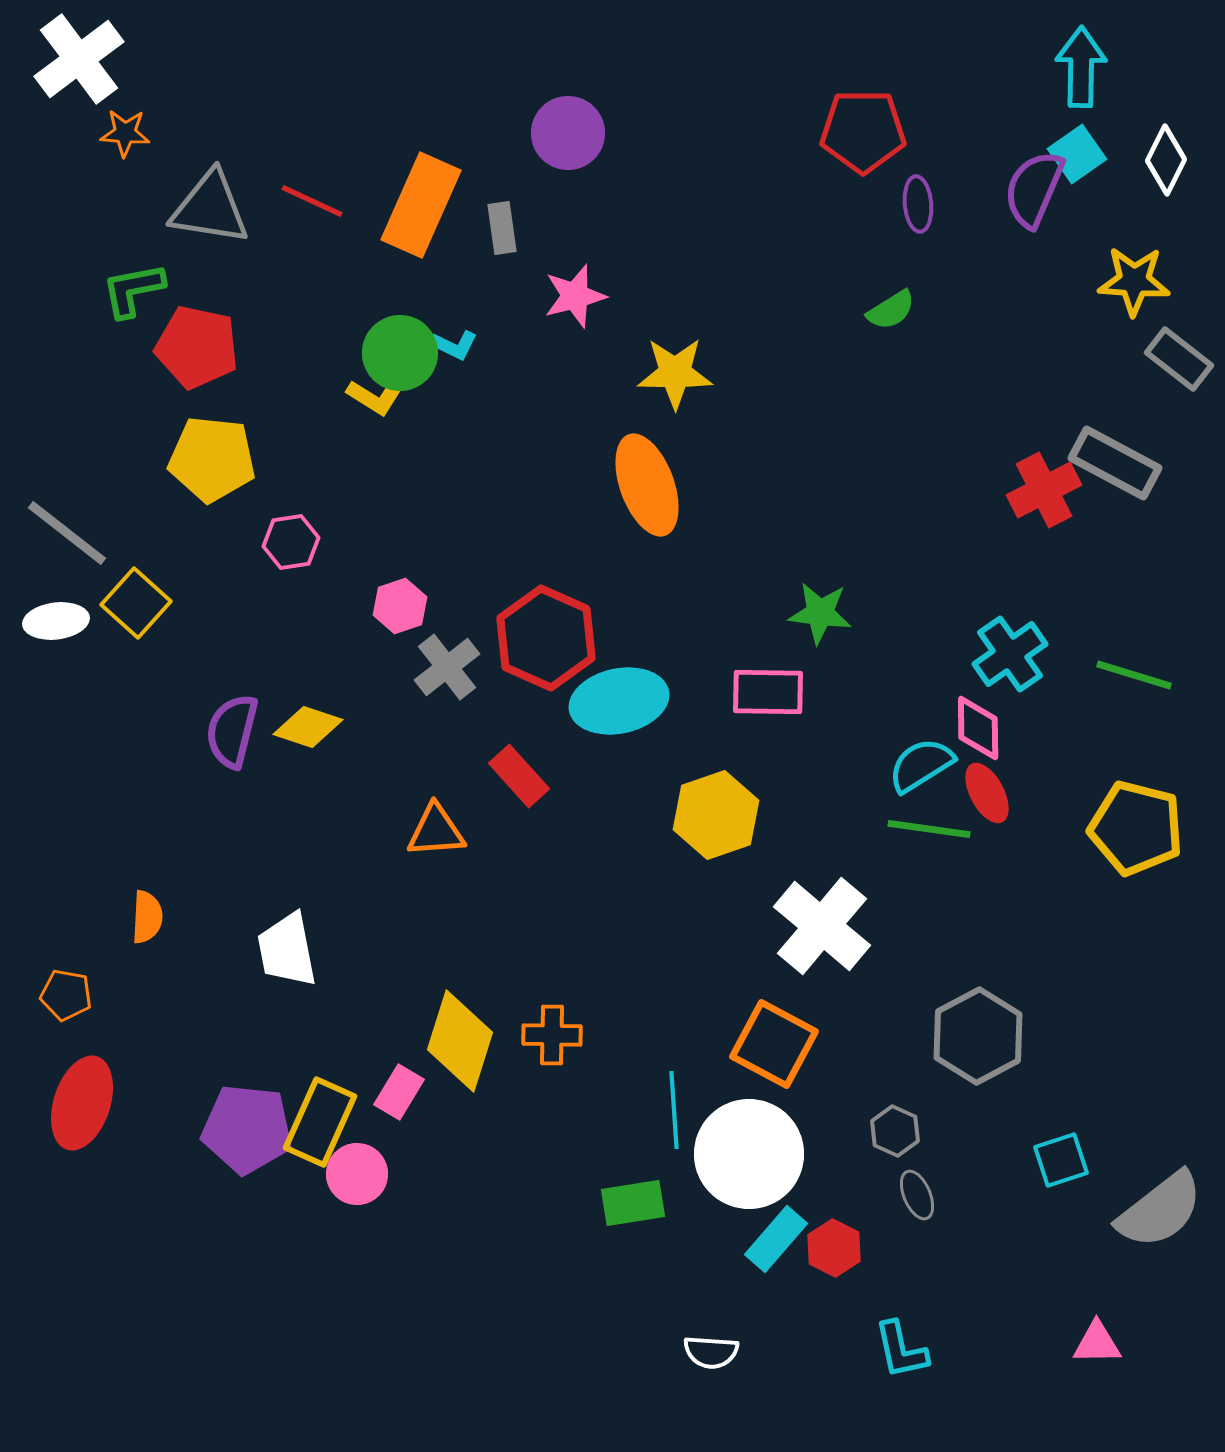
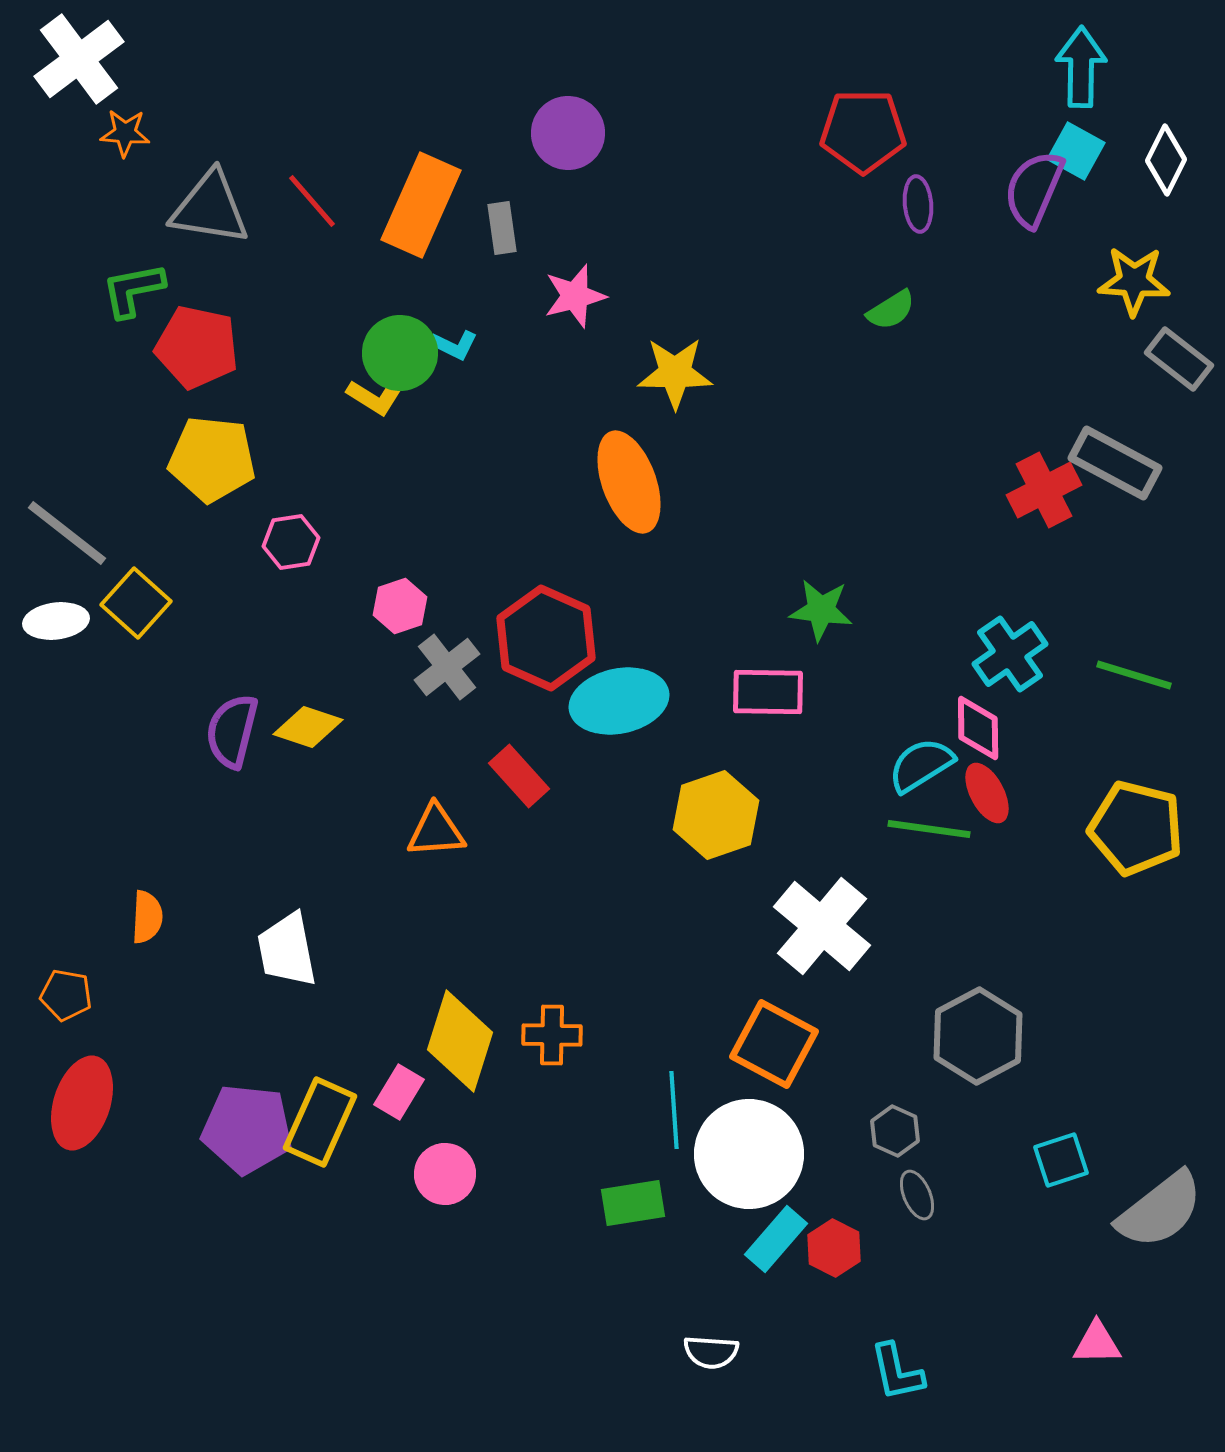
cyan square at (1077, 154): moved 1 px left, 3 px up; rotated 26 degrees counterclockwise
red line at (312, 201): rotated 24 degrees clockwise
orange ellipse at (647, 485): moved 18 px left, 3 px up
green star at (820, 613): moved 1 px right, 3 px up
pink circle at (357, 1174): moved 88 px right
cyan L-shape at (901, 1350): moved 4 px left, 22 px down
